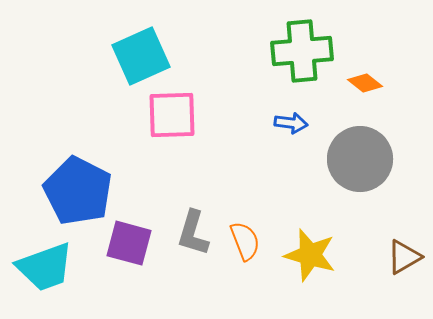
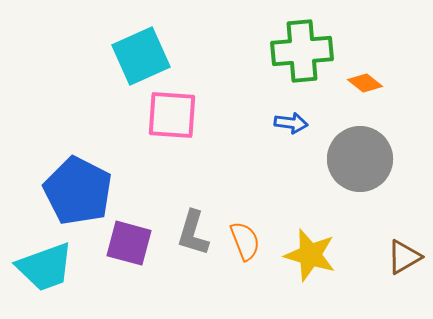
pink square: rotated 6 degrees clockwise
